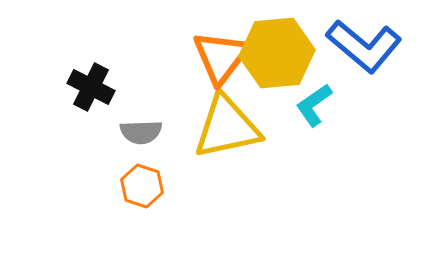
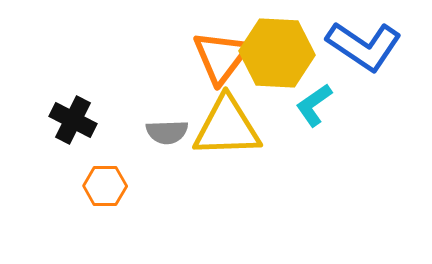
blue L-shape: rotated 6 degrees counterclockwise
yellow hexagon: rotated 8 degrees clockwise
black cross: moved 18 px left, 33 px down
yellow triangle: rotated 10 degrees clockwise
gray semicircle: moved 26 px right
orange hexagon: moved 37 px left; rotated 18 degrees counterclockwise
